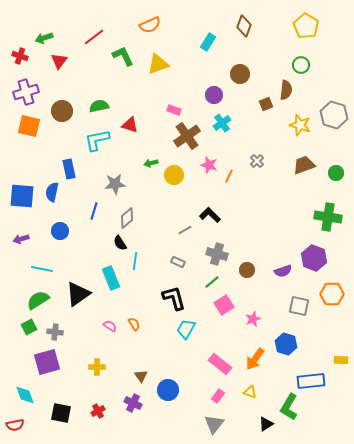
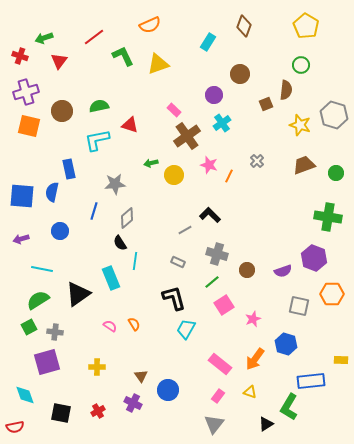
pink rectangle at (174, 110): rotated 24 degrees clockwise
red semicircle at (15, 425): moved 2 px down
